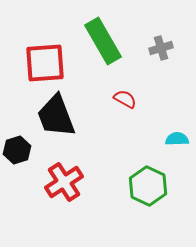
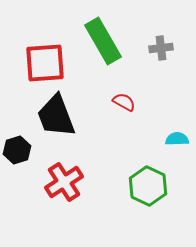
gray cross: rotated 10 degrees clockwise
red semicircle: moved 1 px left, 3 px down
